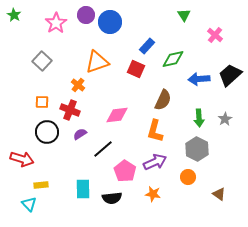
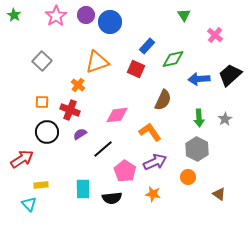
pink star: moved 7 px up
orange L-shape: moved 5 px left, 1 px down; rotated 130 degrees clockwise
red arrow: rotated 50 degrees counterclockwise
